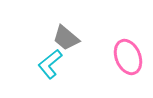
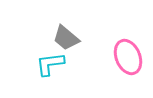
cyan L-shape: rotated 32 degrees clockwise
